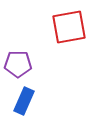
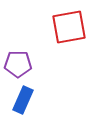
blue rectangle: moved 1 px left, 1 px up
